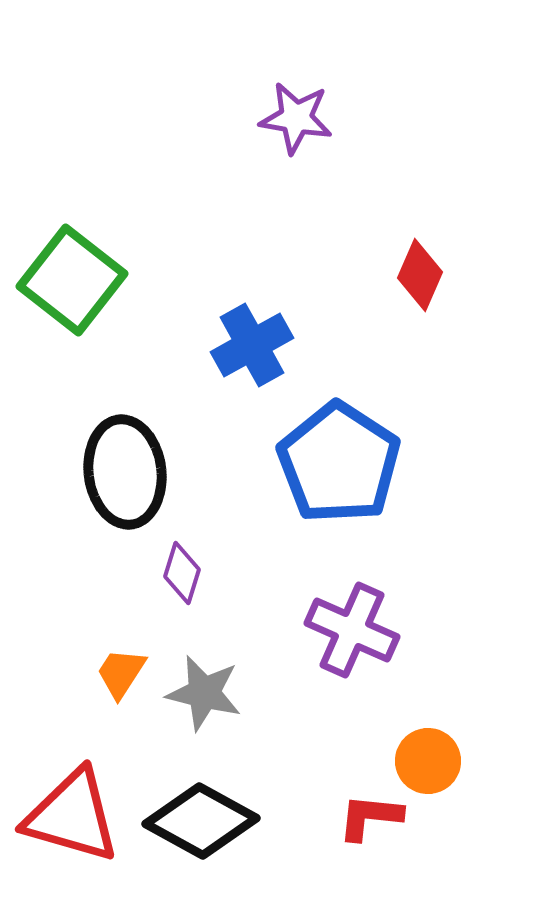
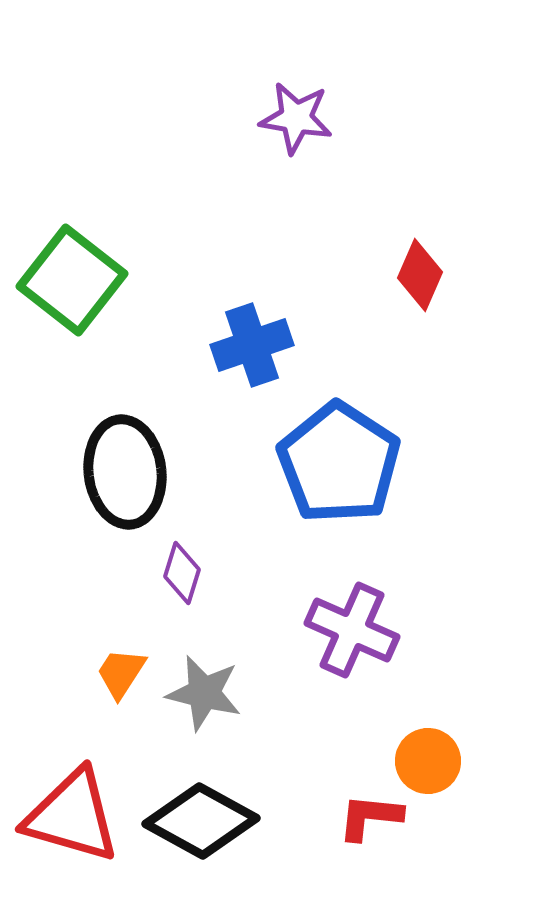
blue cross: rotated 10 degrees clockwise
